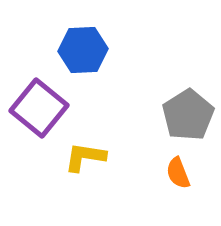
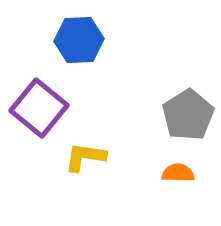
blue hexagon: moved 4 px left, 10 px up
orange semicircle: rotated 112 degrees clockwise
